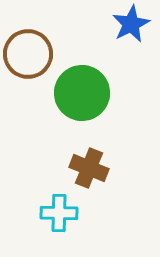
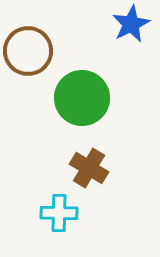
brown circle: moved 3 px up
green circle: moved 5 px down
brown cross: rotated 9 degrees clockwise
